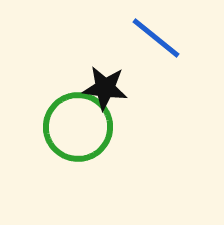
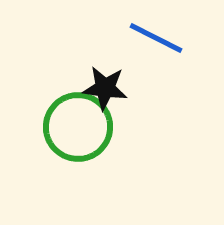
blue line: rotated 12 degrees counterclockwise
